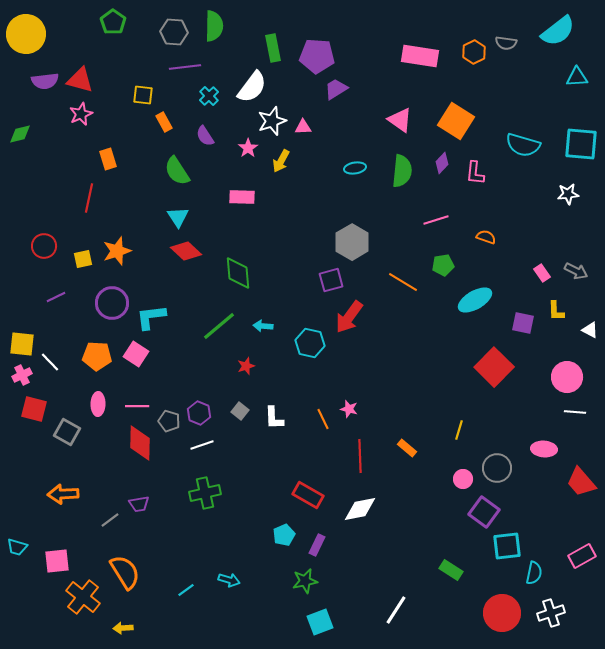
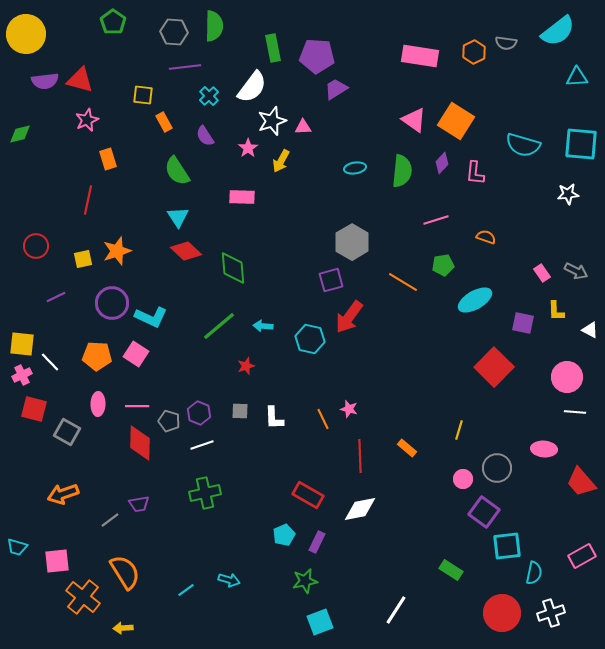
pink star at (81, 114): moved 6 px right, 6 px down
pink triangle at (400, 120): moved 14 px right
red line at (89, 198): moved 1 px left, 2 px down
red circle at (44, 246): moved 8 px left
green diamond at (238, 273): moved 5 px left, 5 px up
cyan L-shape at (151, 317): rotated 148 degrees counterclockwise
cyan hexagon at (310, 343): moved 4 px up
gray square at (240, 411): rotated 36 degrees counterclockwise
orange arrow at (63, 494): rotated 16 degrees counterclockwise
purple rectangle at (317, 545): moved 3 px up
